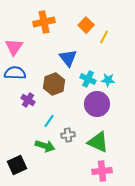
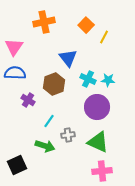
purple circle: moved 3 px down
